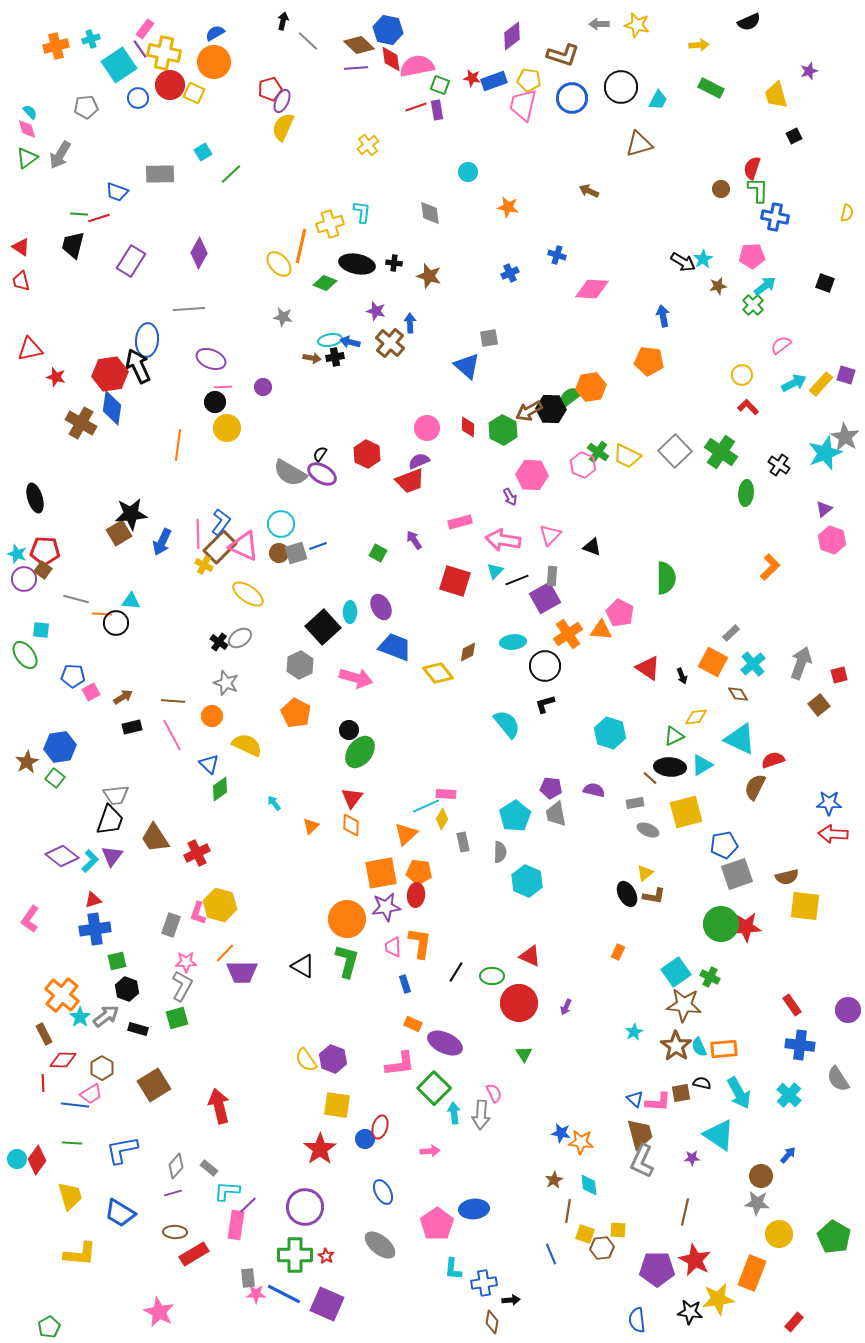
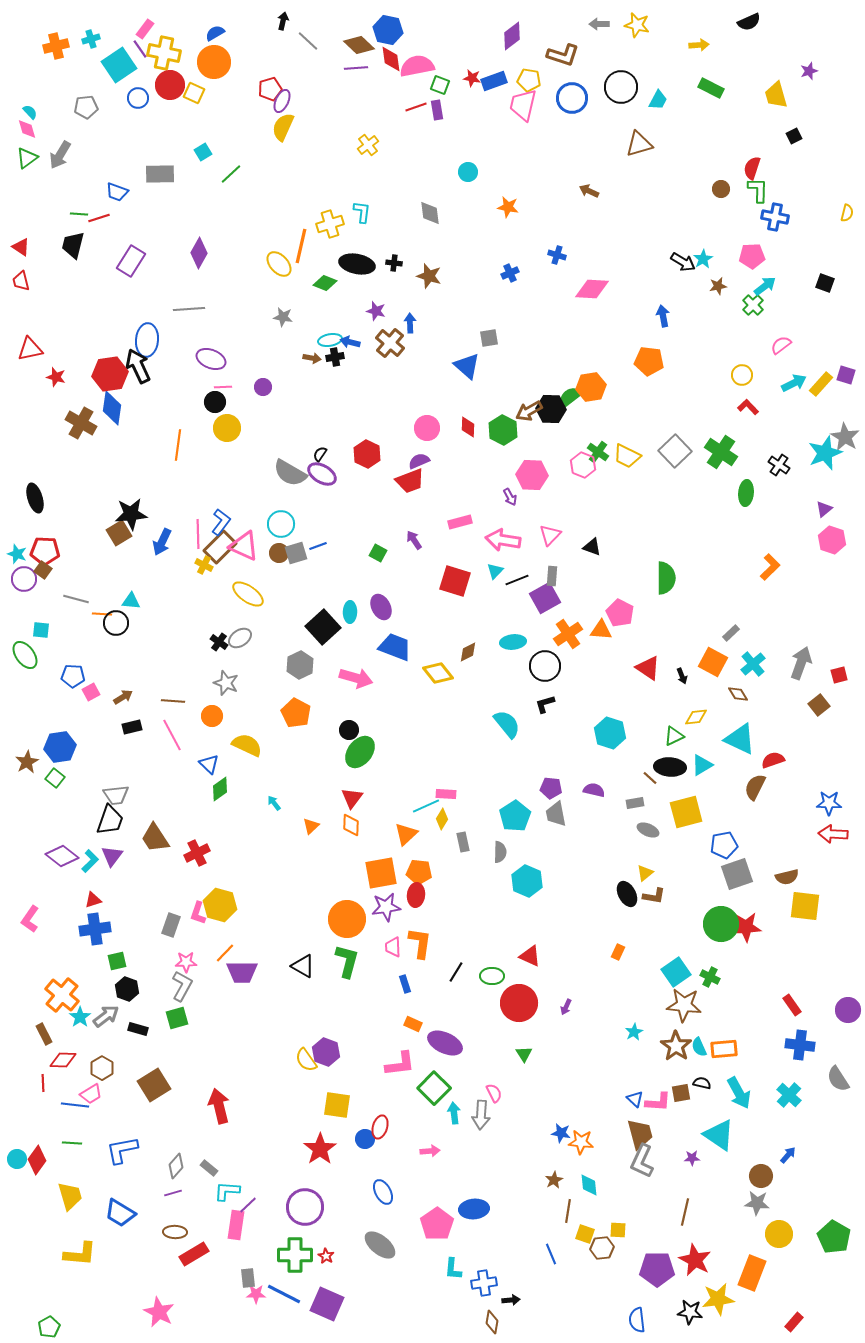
purple hexagon at (333, 1059): moved 7 px left, 7 px up
